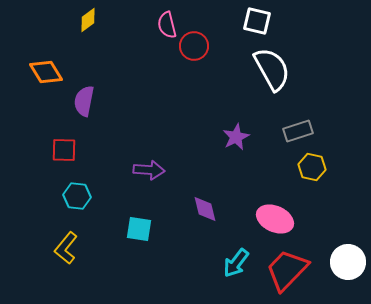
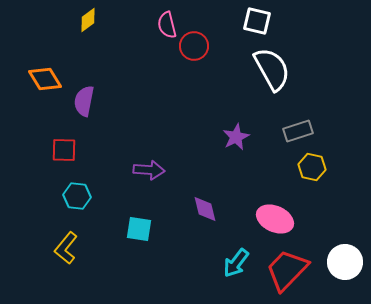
orange diamond: moved 1 px left, 7 px down
white circle: moved 3 px left
